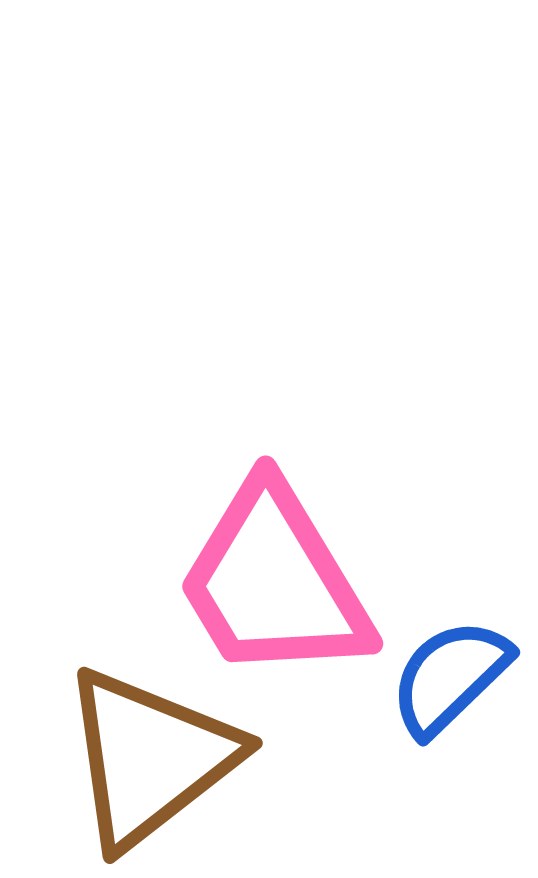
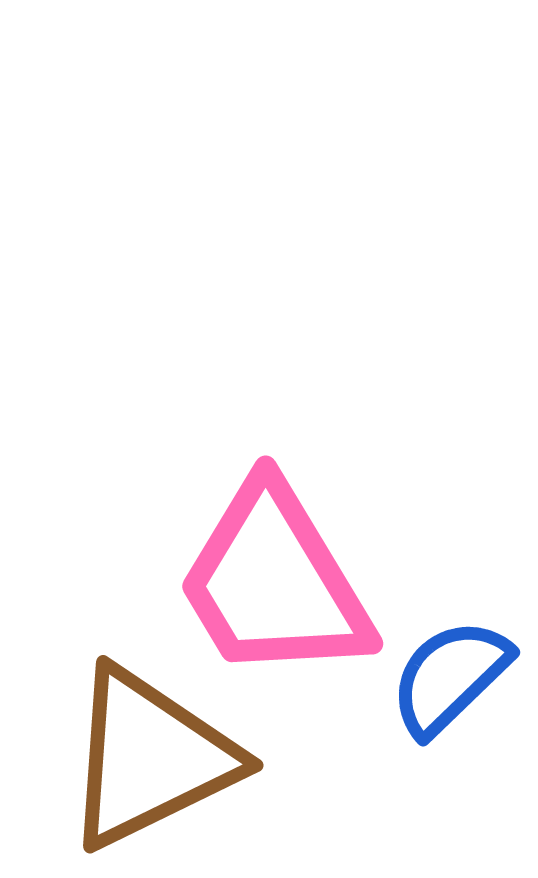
brown triangle: rotated 12 degrees clockwise
